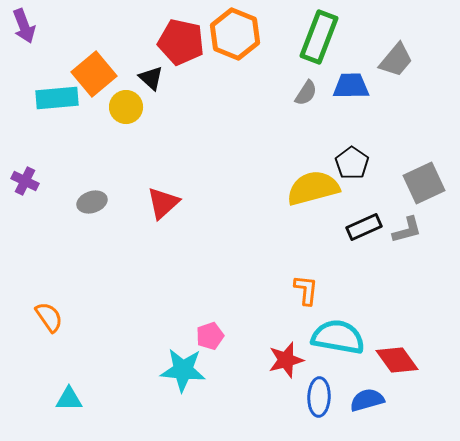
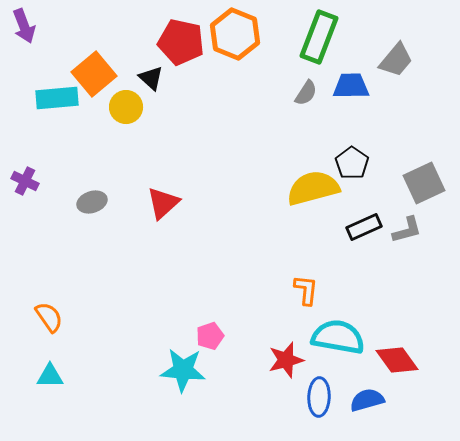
cyan triangle: moved 19 px left, 23 px up
